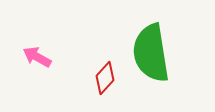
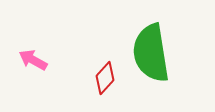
pink arrow: moved 4 px left, 3 px down
